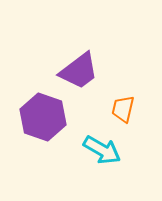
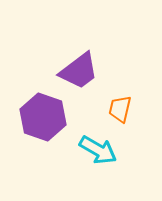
orange trapezoid: moved 3 px left
cyan arrow: moved 4 px left
